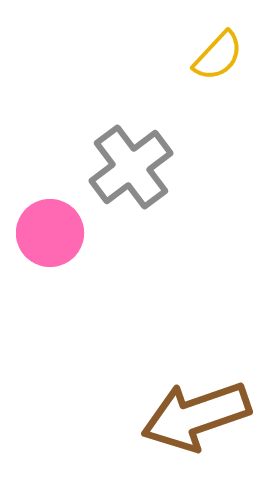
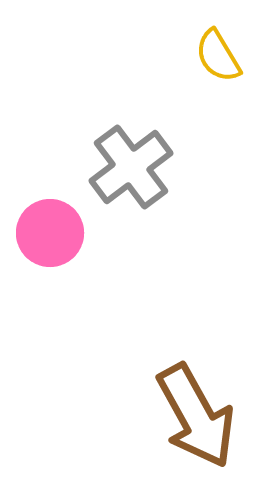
yellow semicircle: rotated 106 degrees clockwise
brown arrow: rotated 100 degrees counterclockwise
